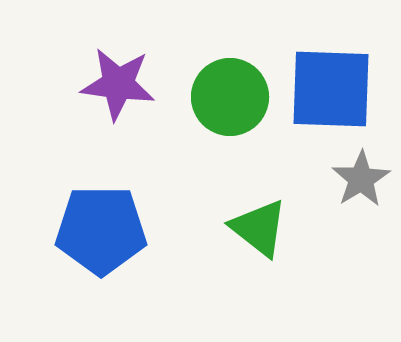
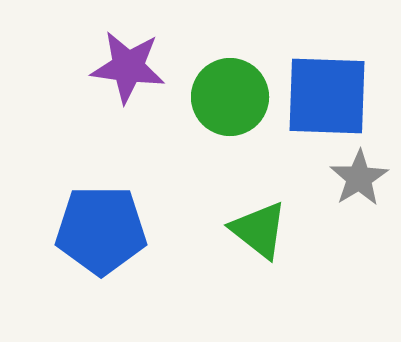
purple star: moved 10 px right, 17 px up
blue square: moved 4 px left, 7 px down
gray star: moved 2 px left, 1 px up
green triangle: moved 2 px down
